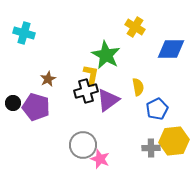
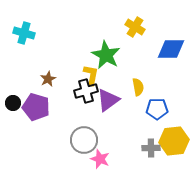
blue pentagon: rotated 25 degrees clockwise
gray circle: moved 1 px right, 5 px up
